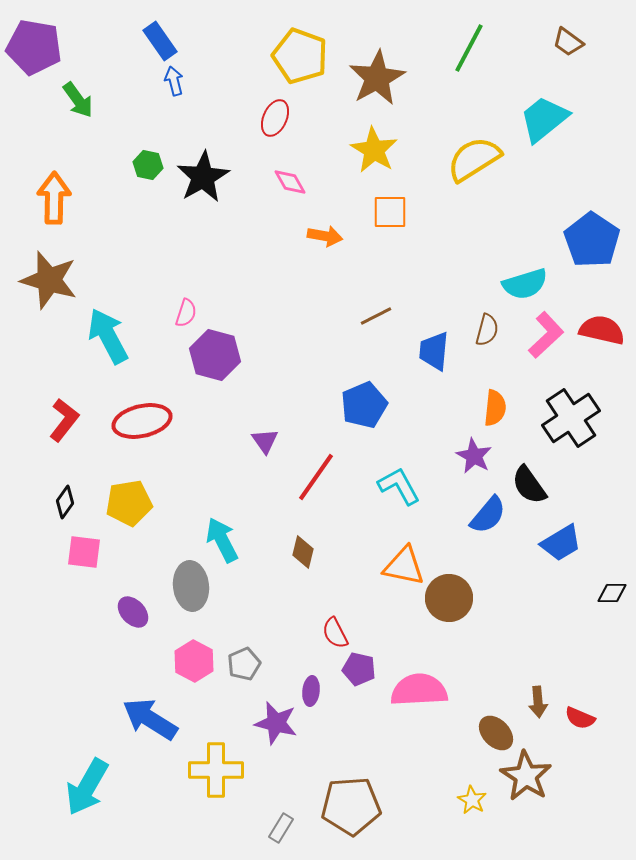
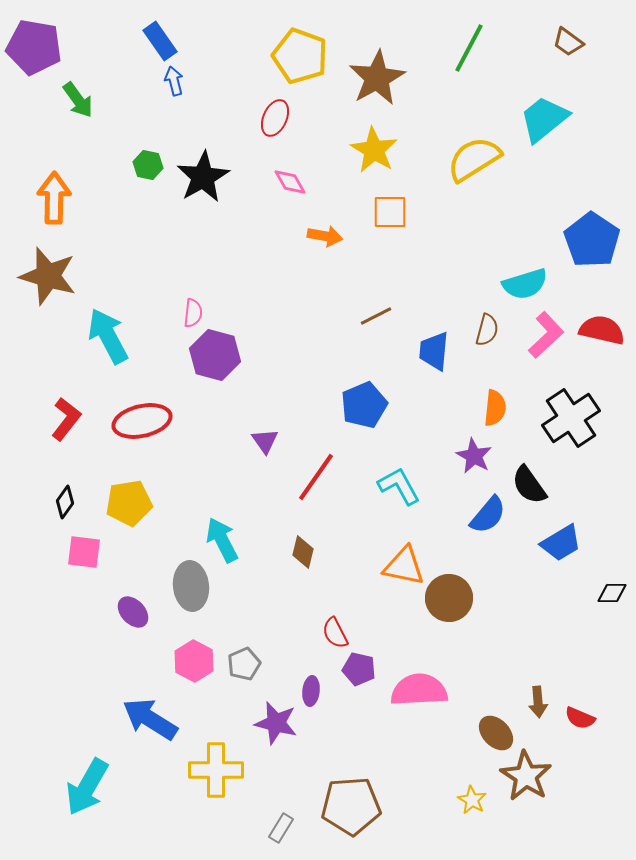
brown star at (49, 280): moved 1 px left, 4 px up
pink semicircle at (186, 313): moved 7 px right; rotated 12 degrees counterclockwise
red L-shape at (64, 420): moved 2 px right, 1 px up
